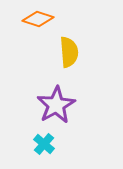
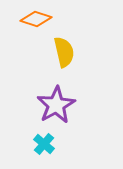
orange diamond: moved 2 px left
yellow semicircle: moved 5 px left; rotated 8 degrees counterclockwise
